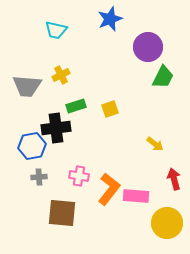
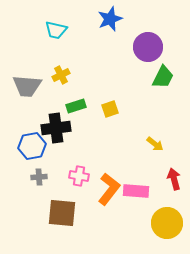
pink rectangle: moved 5 px up
